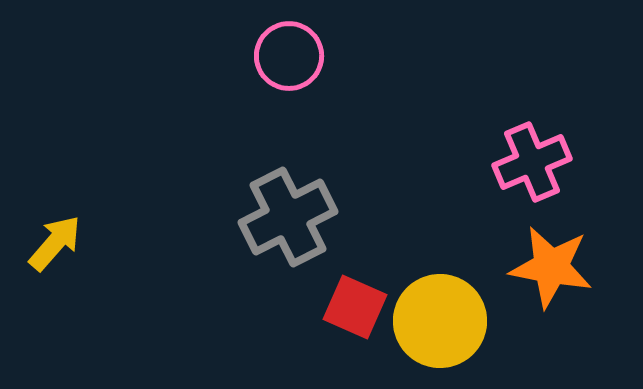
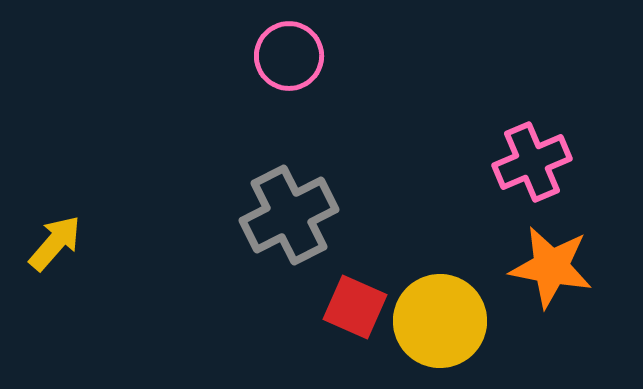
gray cross: moved 1 px right, 2 px up
